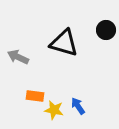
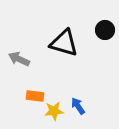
black circle: moved 1 px left
gray arrow: moved 1 px right, 2 px down
yellow star: moved 1 px down; rotated 18 degrees counterclockwise
